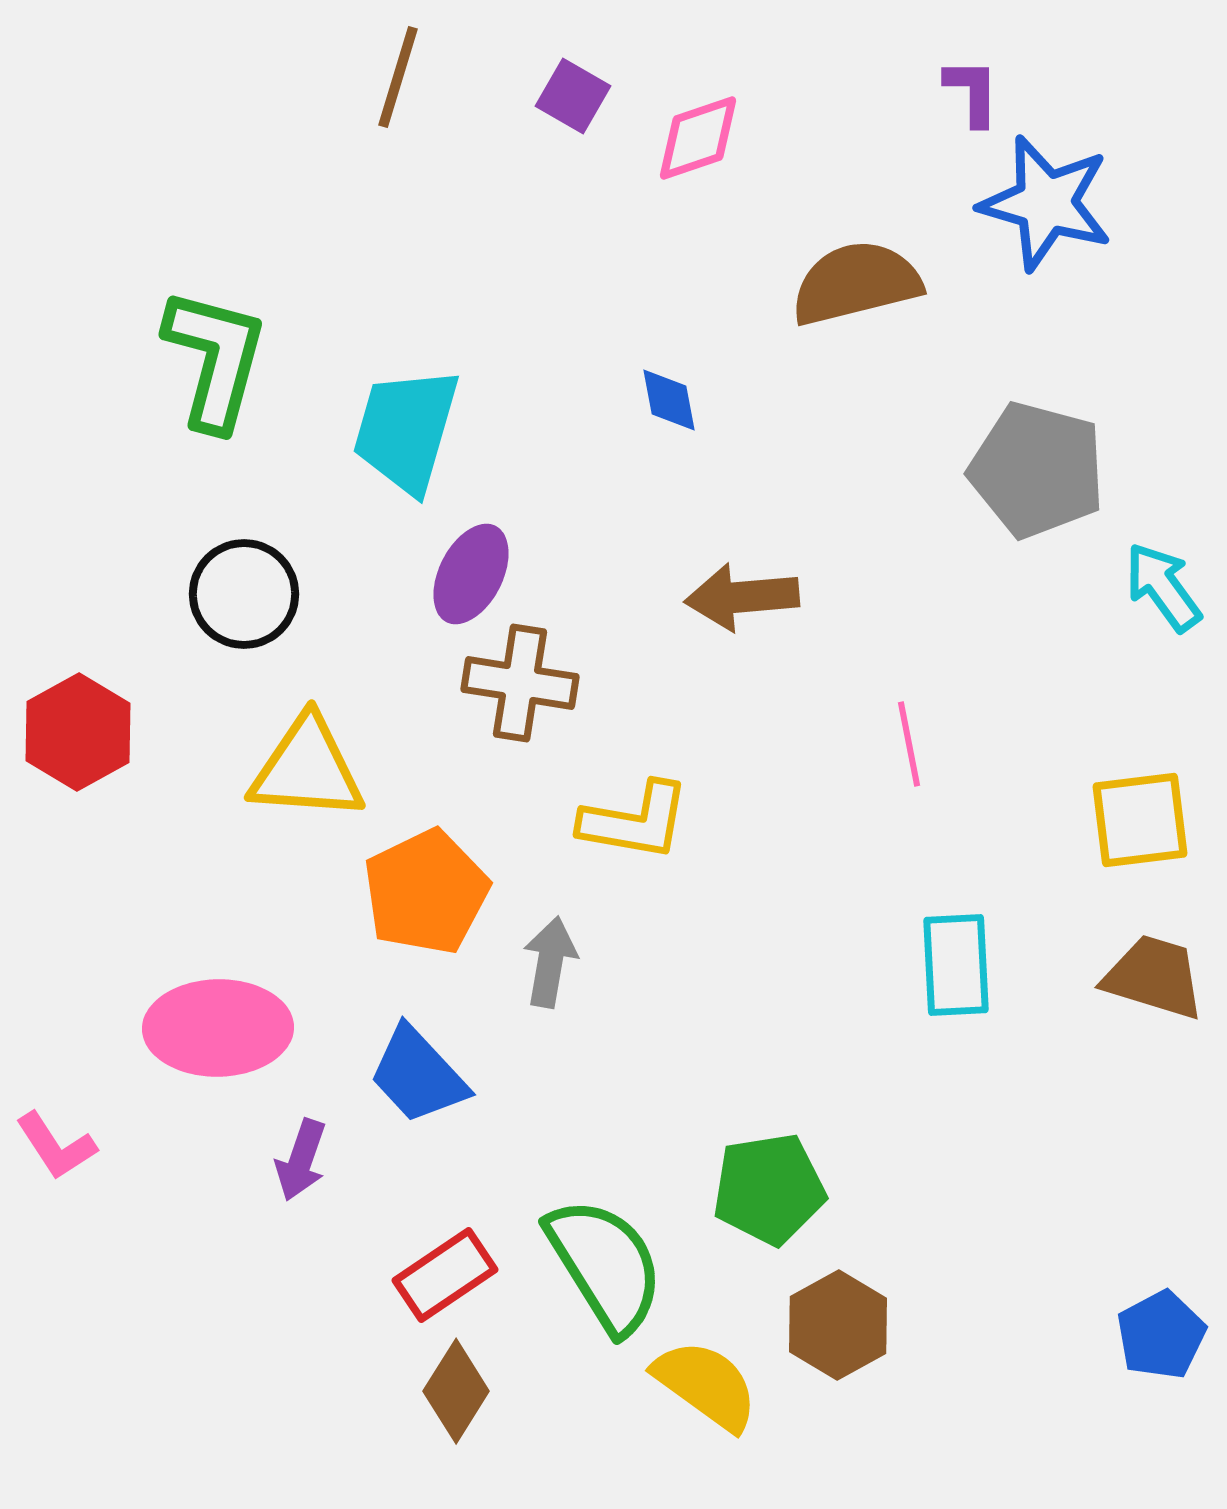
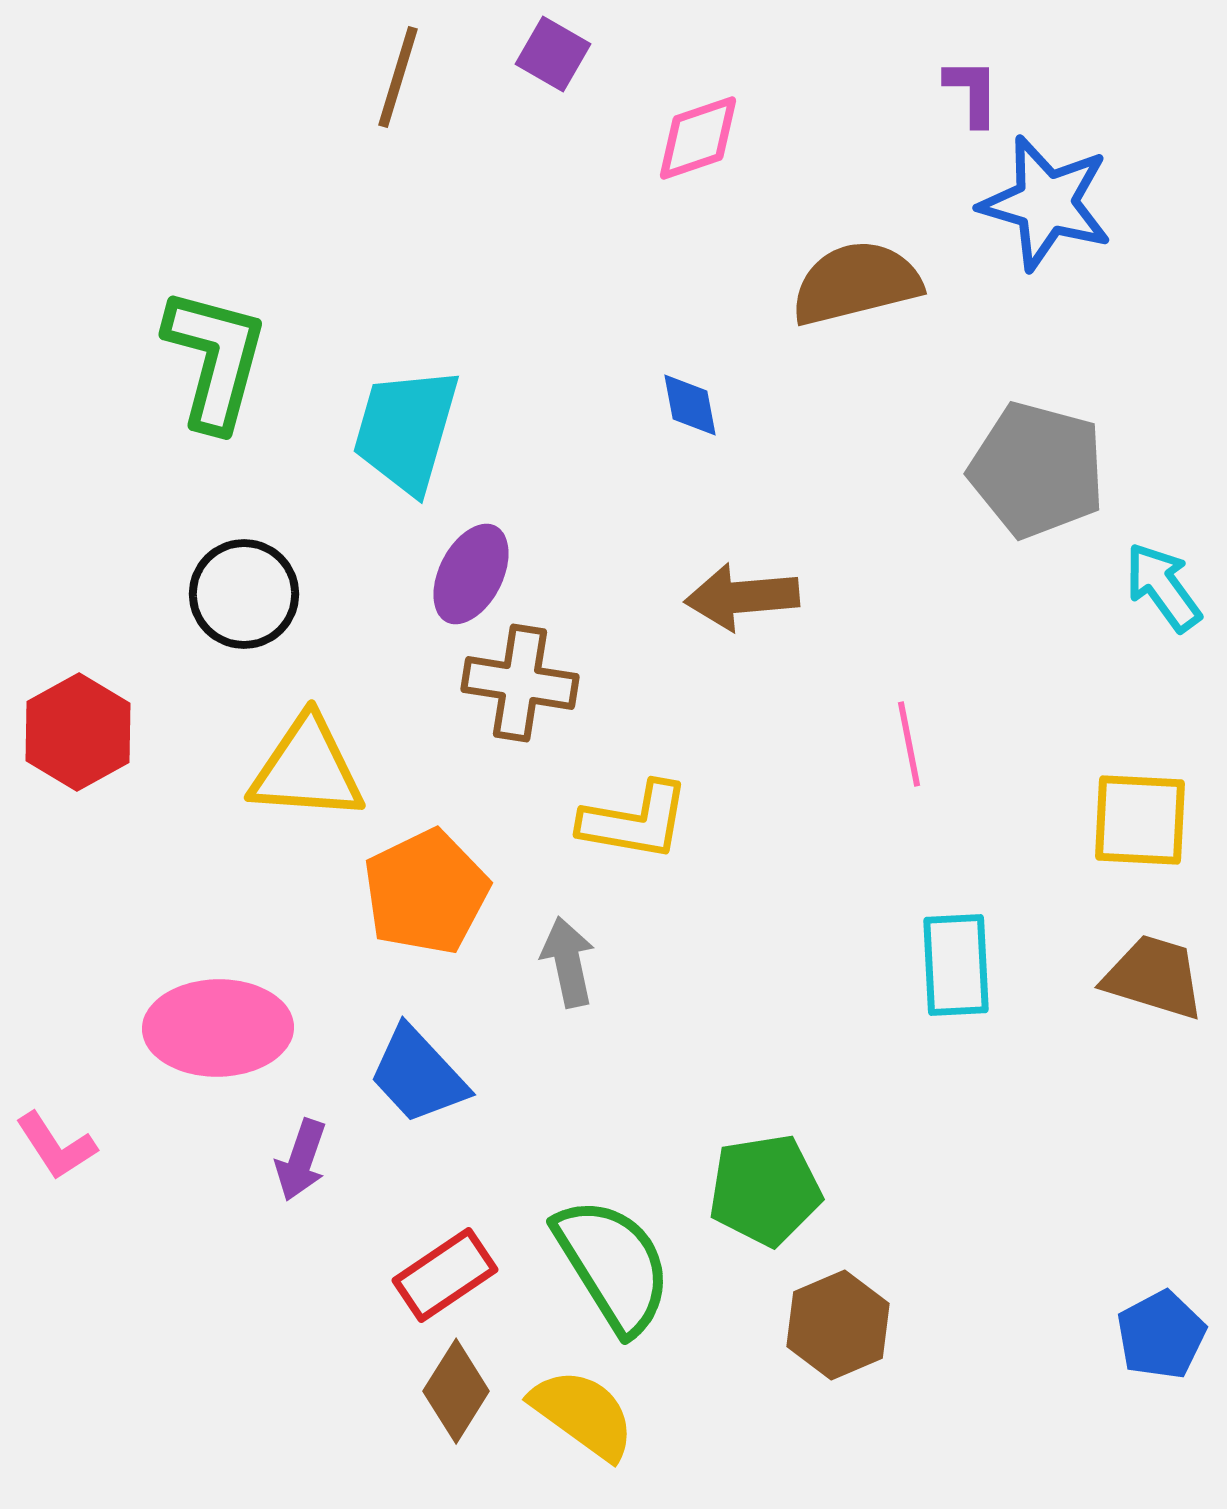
purple square: moved 20 px left, 42 px up
blue diamond: moved 21 px right, 5 px down
yellow square: rotated 10 degrees clockwise
gray arrow: moved 18 px right; rotated 22 degrees counterclockwise
green pentagon: moved 4 px left, 1 px down
green semicircle: moved 8 px right
brown hexagon: rotated 6 degrees clockwise
yellow semicircle: moved 123 px left, 29 px down
